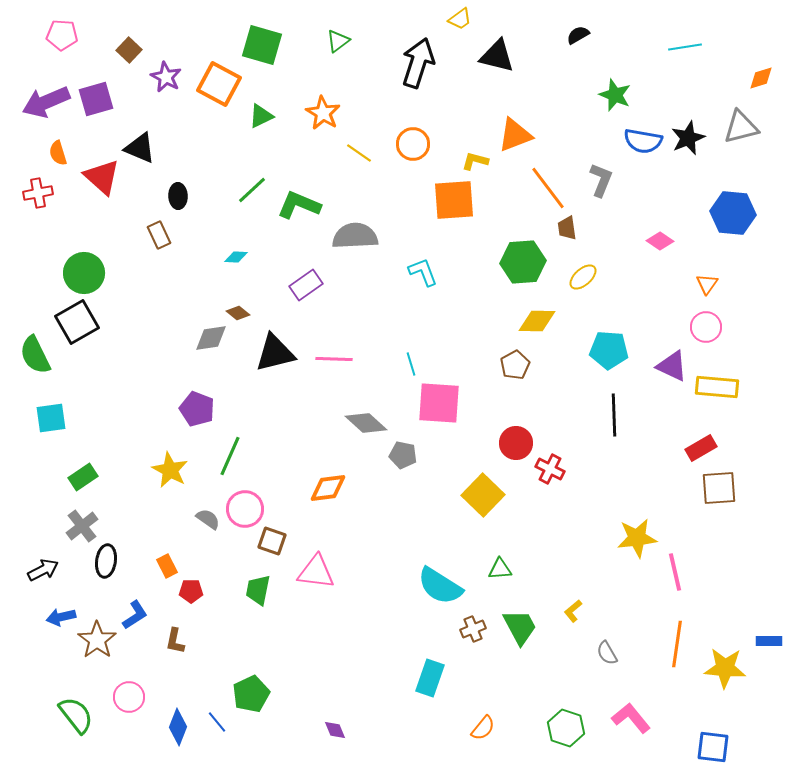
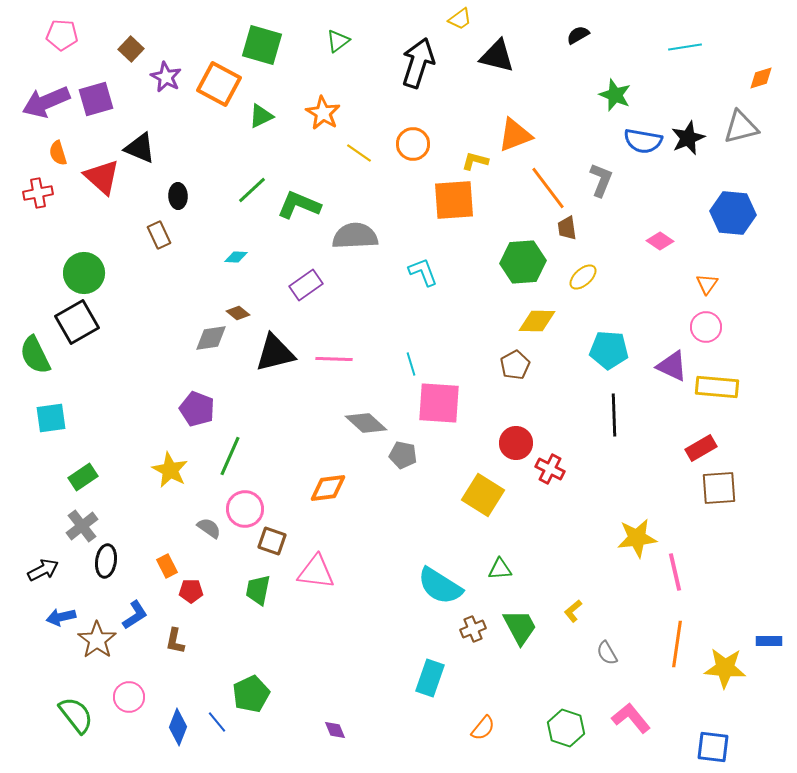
brown square at (129, 50): moved 2 px right, 1 px up
yellow square at (483, 495): rotated 12 degrees counterclockwise
gray semicircle at (208, 519): moved 1 px right, 9 px down
